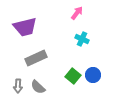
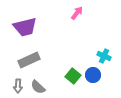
cyan cross: moved 22 px right, 17 px down
gray rectangle: moved 7 px left, 2 px down
